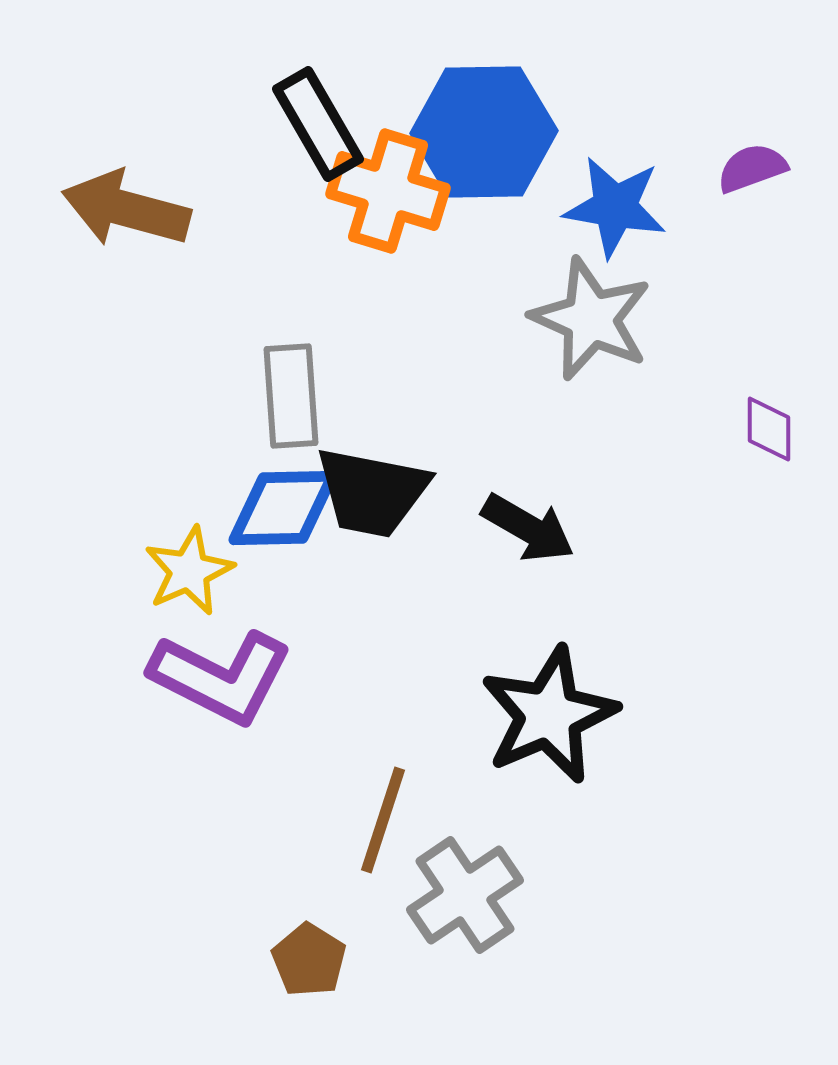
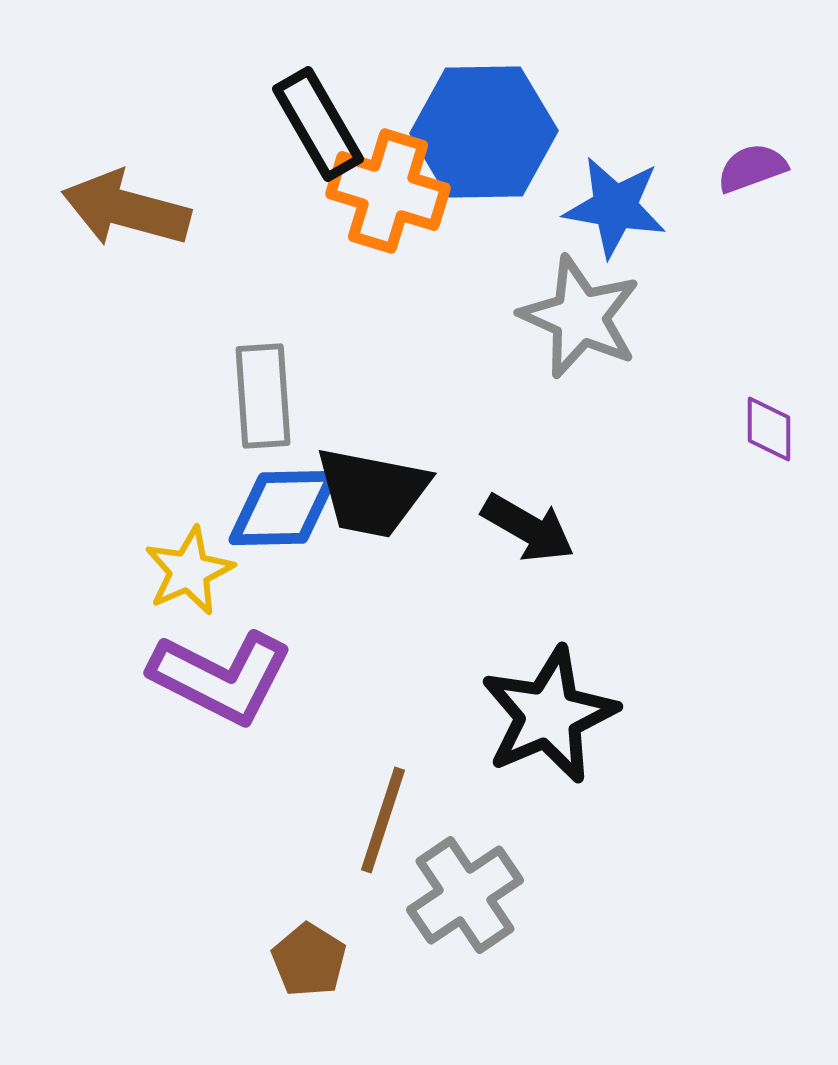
gray star: moved 11 px left, 2 px up
gray rectangle: moved 28 px left
